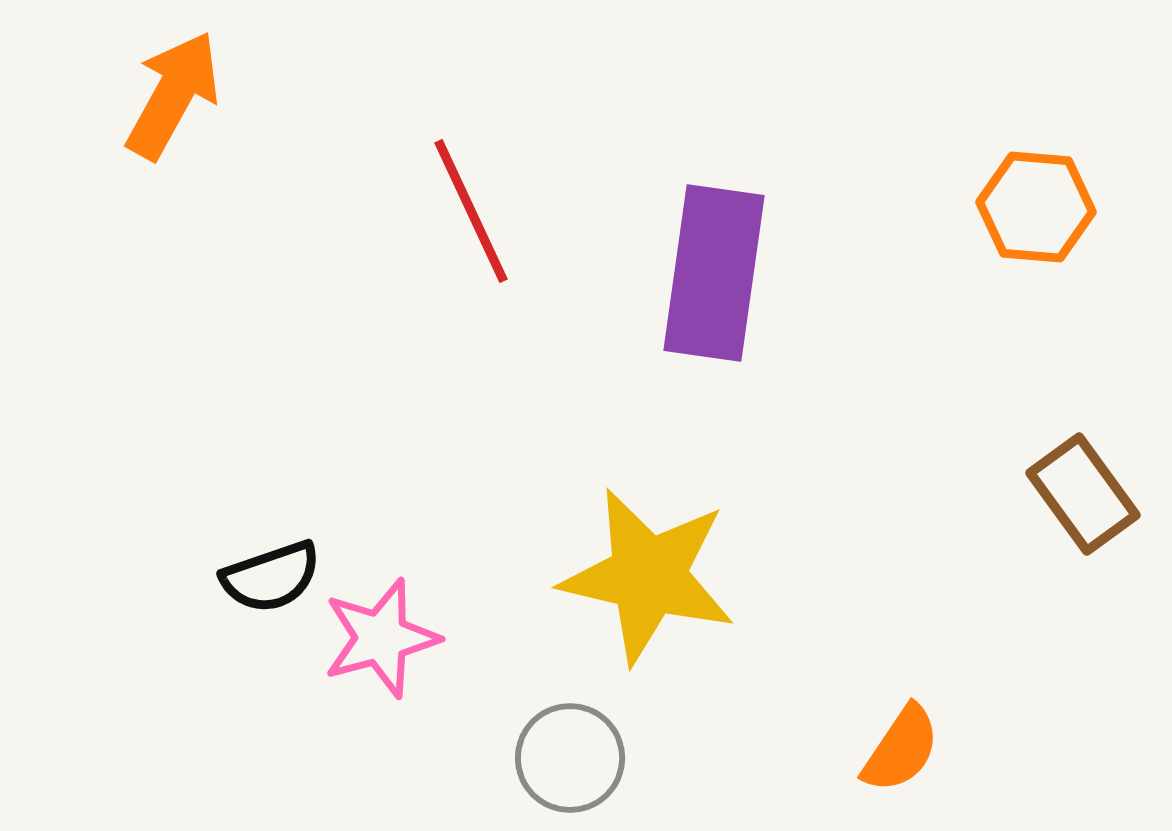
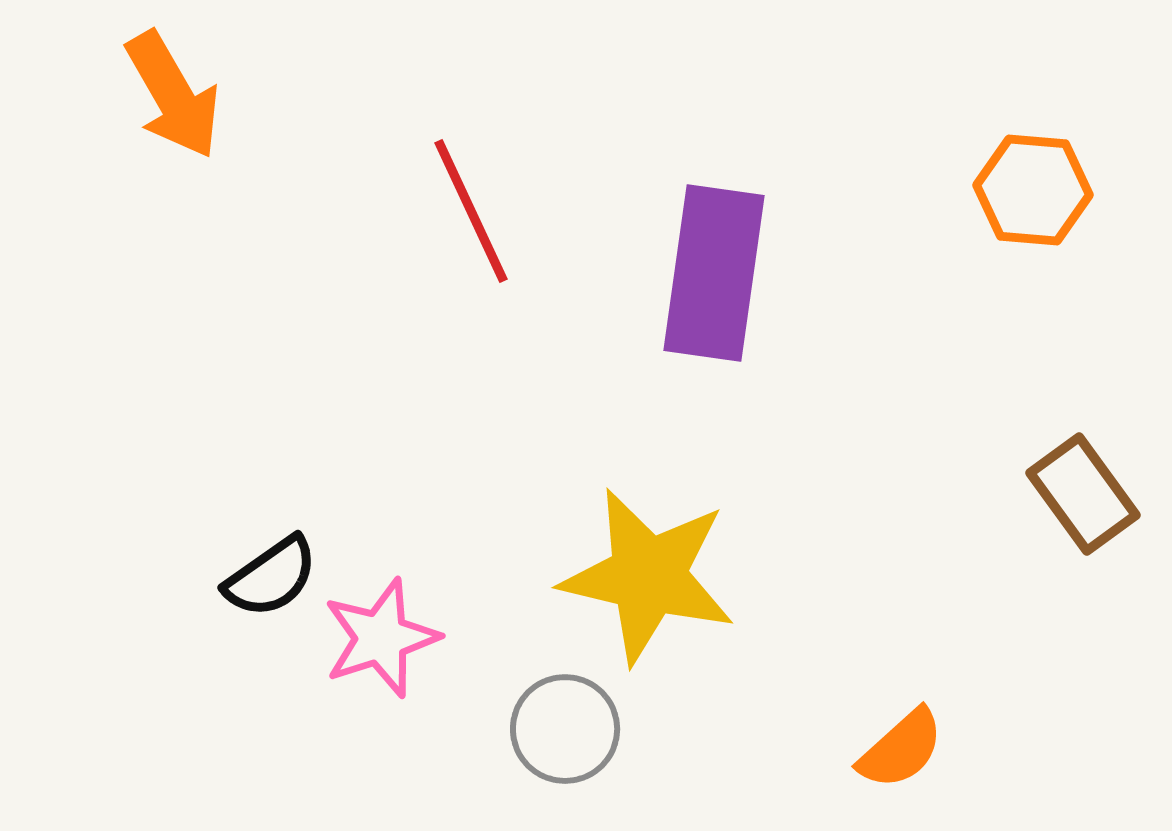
orange arrow: rotated 121 degrees clockwise
orange hexagon: moved 3 px left, 17 px up
black semicircle: rotated 16 degrees counterclockwise
pink star: rotated 3 degrees counterclockwise
orange semicircle: rotated 14 degrees clockwise
gray circle: moved 5 px left, 29 px up
